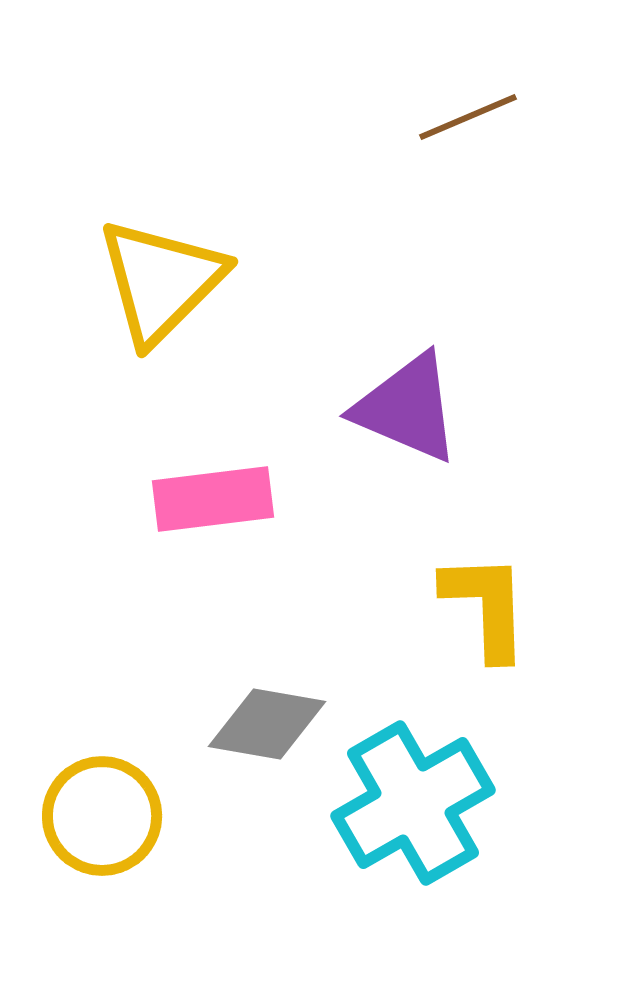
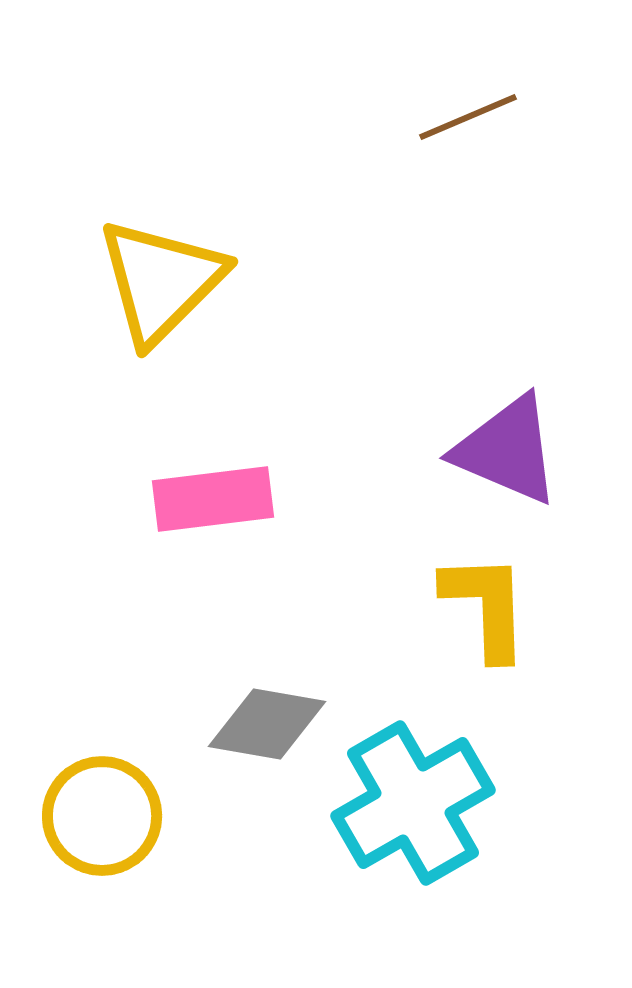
purple triangle: moved 100 px right, 42 px down
